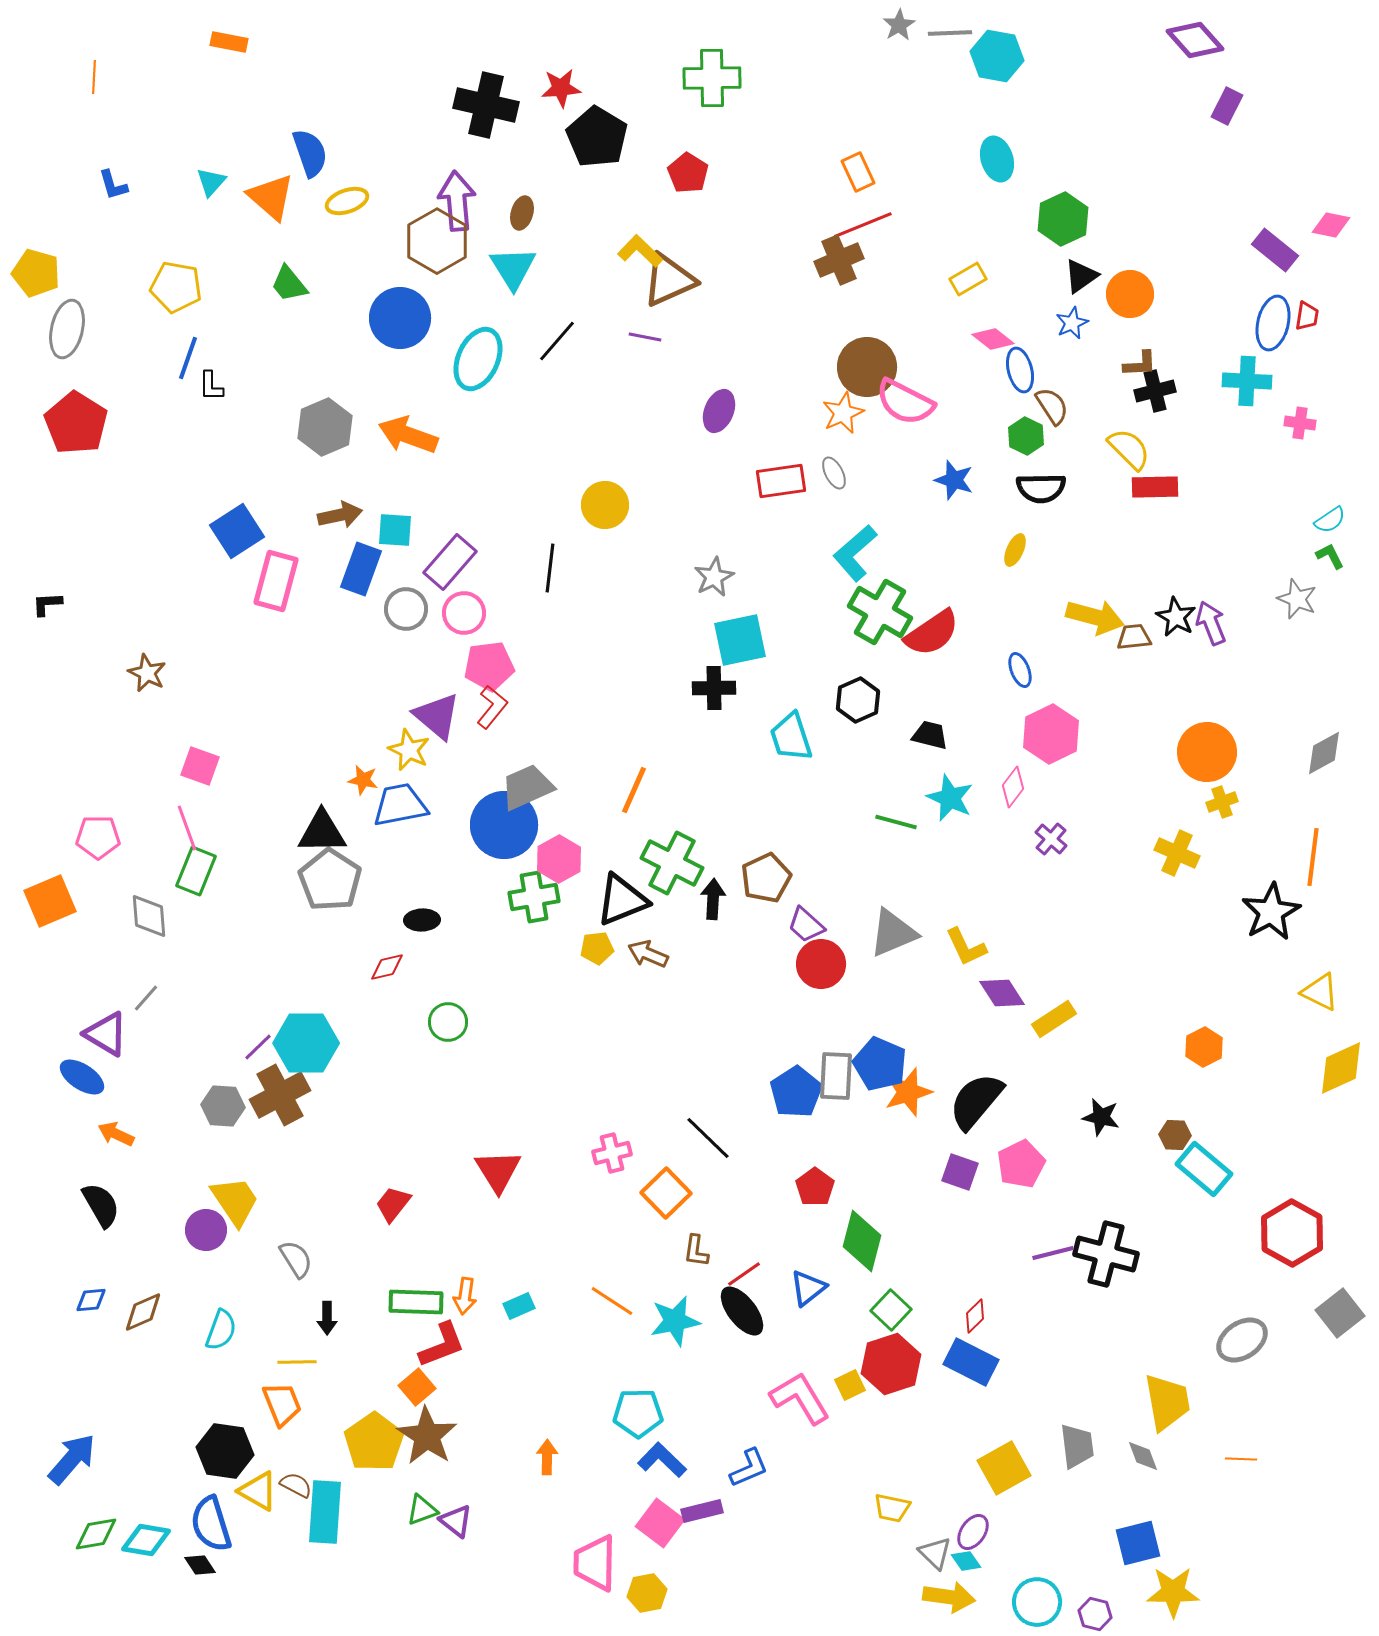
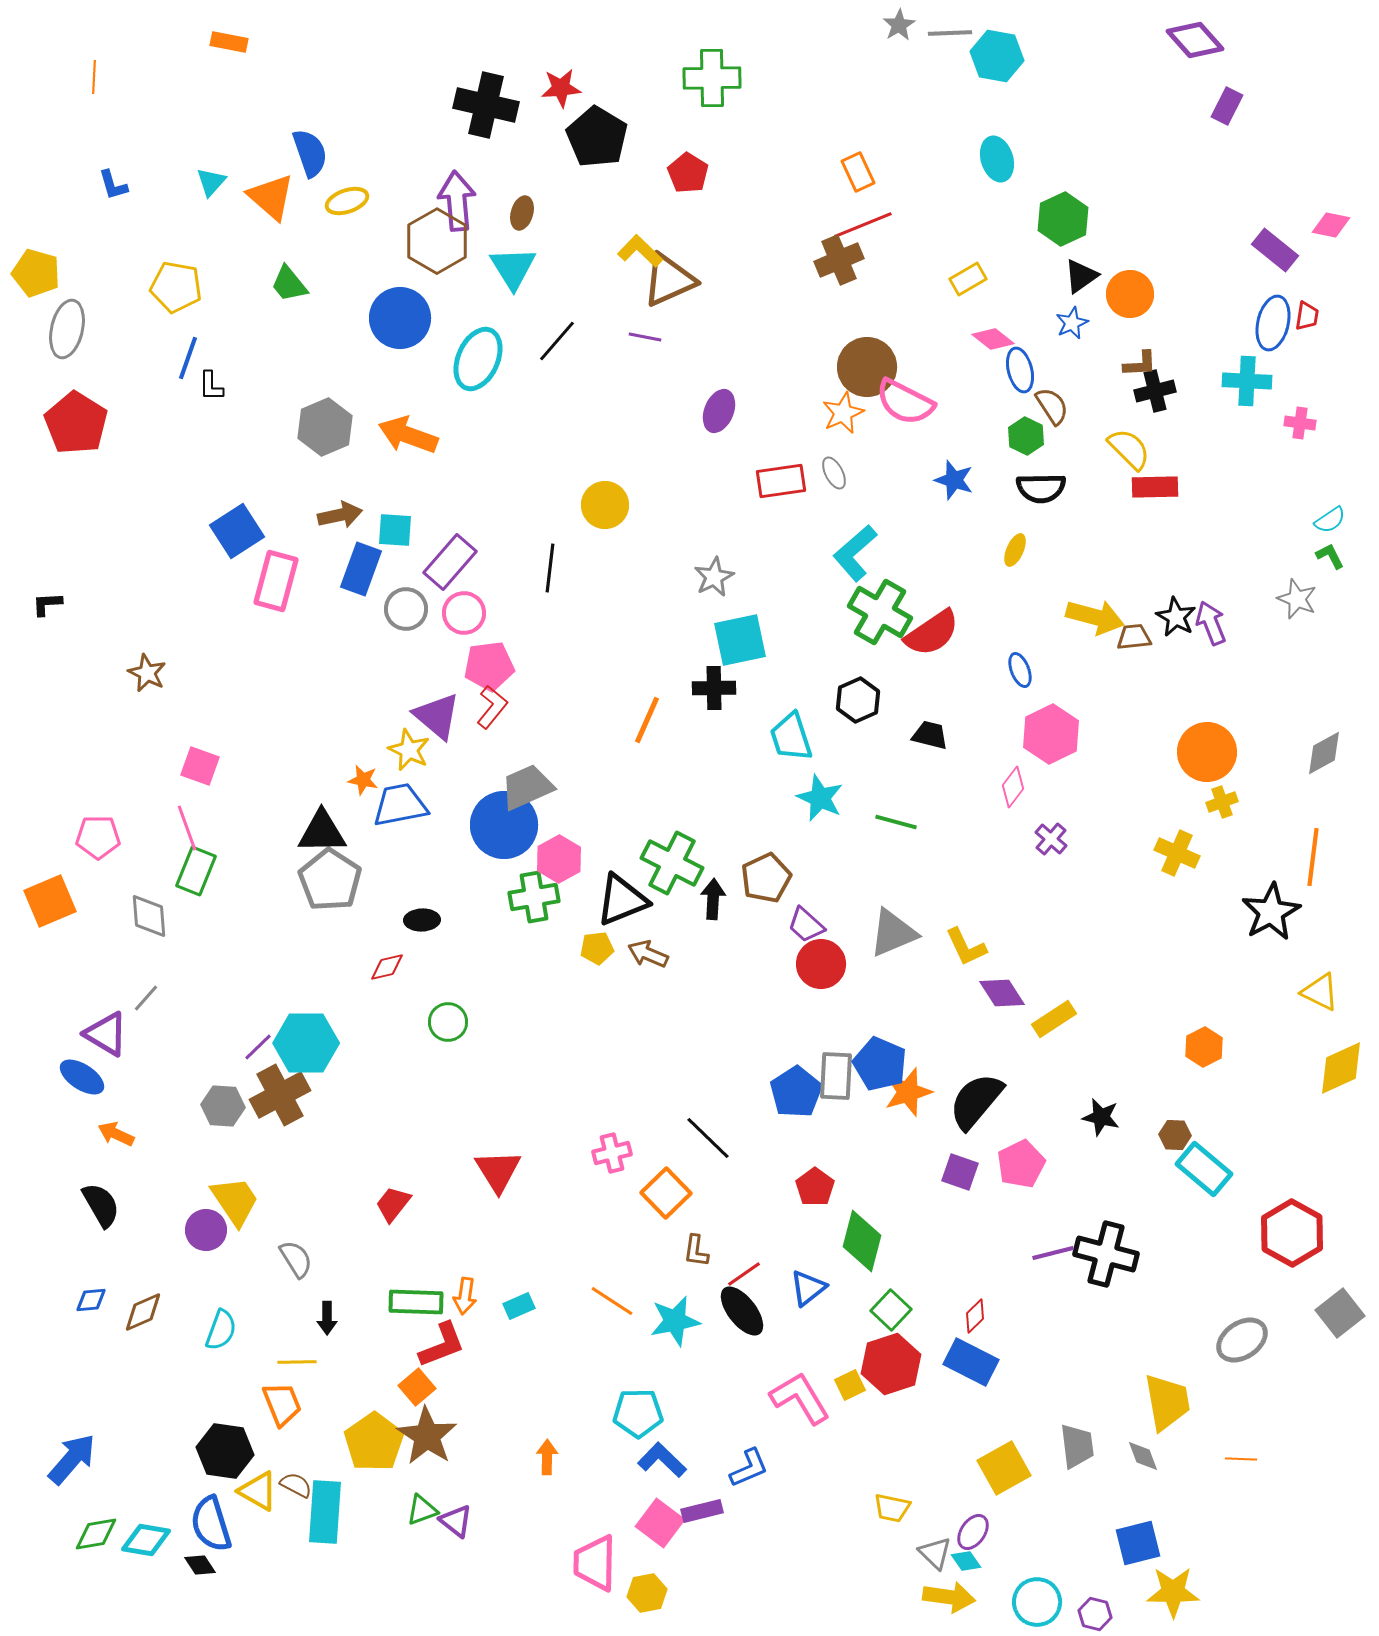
orange line at (634, 790): moved 13 px right, 70 px up
cyan star at (950, 798): moved 130 px left
